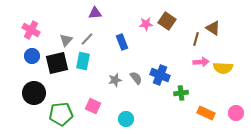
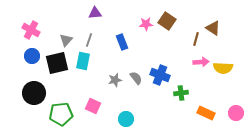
gray line: moved 2 px right, 1 px down; rotated 24 degrees counterclockwise
